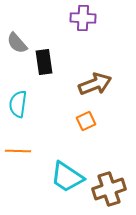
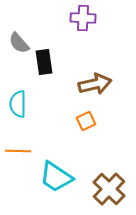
gray semicircle: moved 2 px right
brown arrow: rotated 8 degrees clockwise
cyan semicircle: rotated 8 degrees counterclockwise
cyan trapezoid: moved 11 px left
brown cross: rotated 28 degrees counterclockwise
